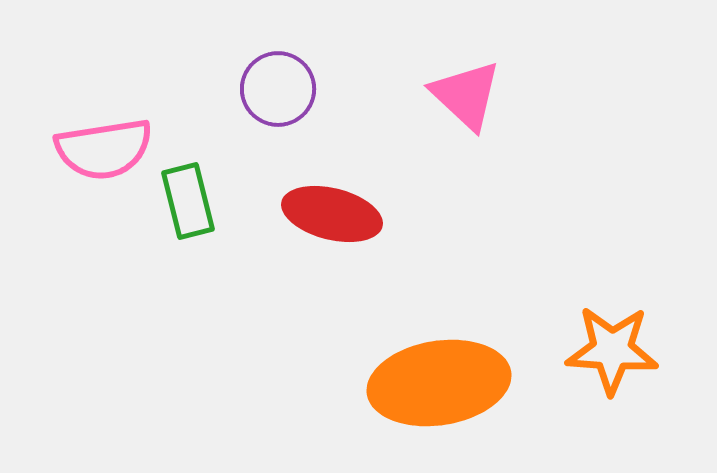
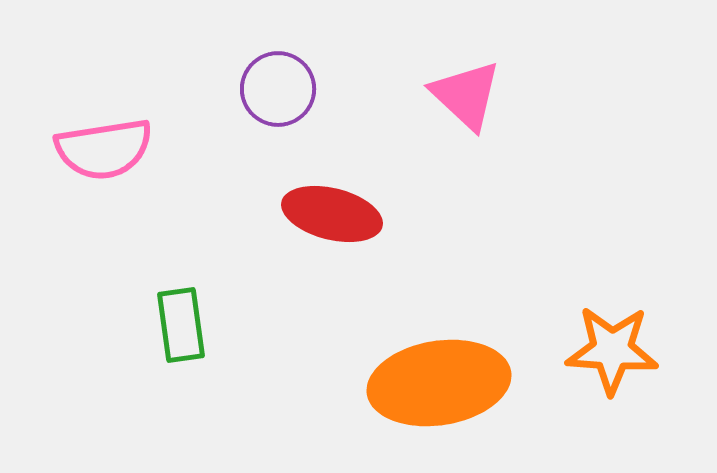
green rectangle: moved 7 px left, 124 px down; rotated 6 degrees clockwise
